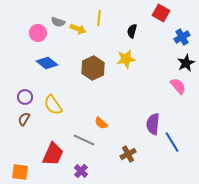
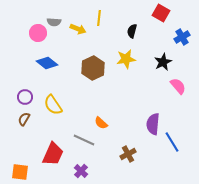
gray semicircle: moved 4 px left; rotated 16 degrees counterclockwise
black star: moved 23 px left, 1 px up
